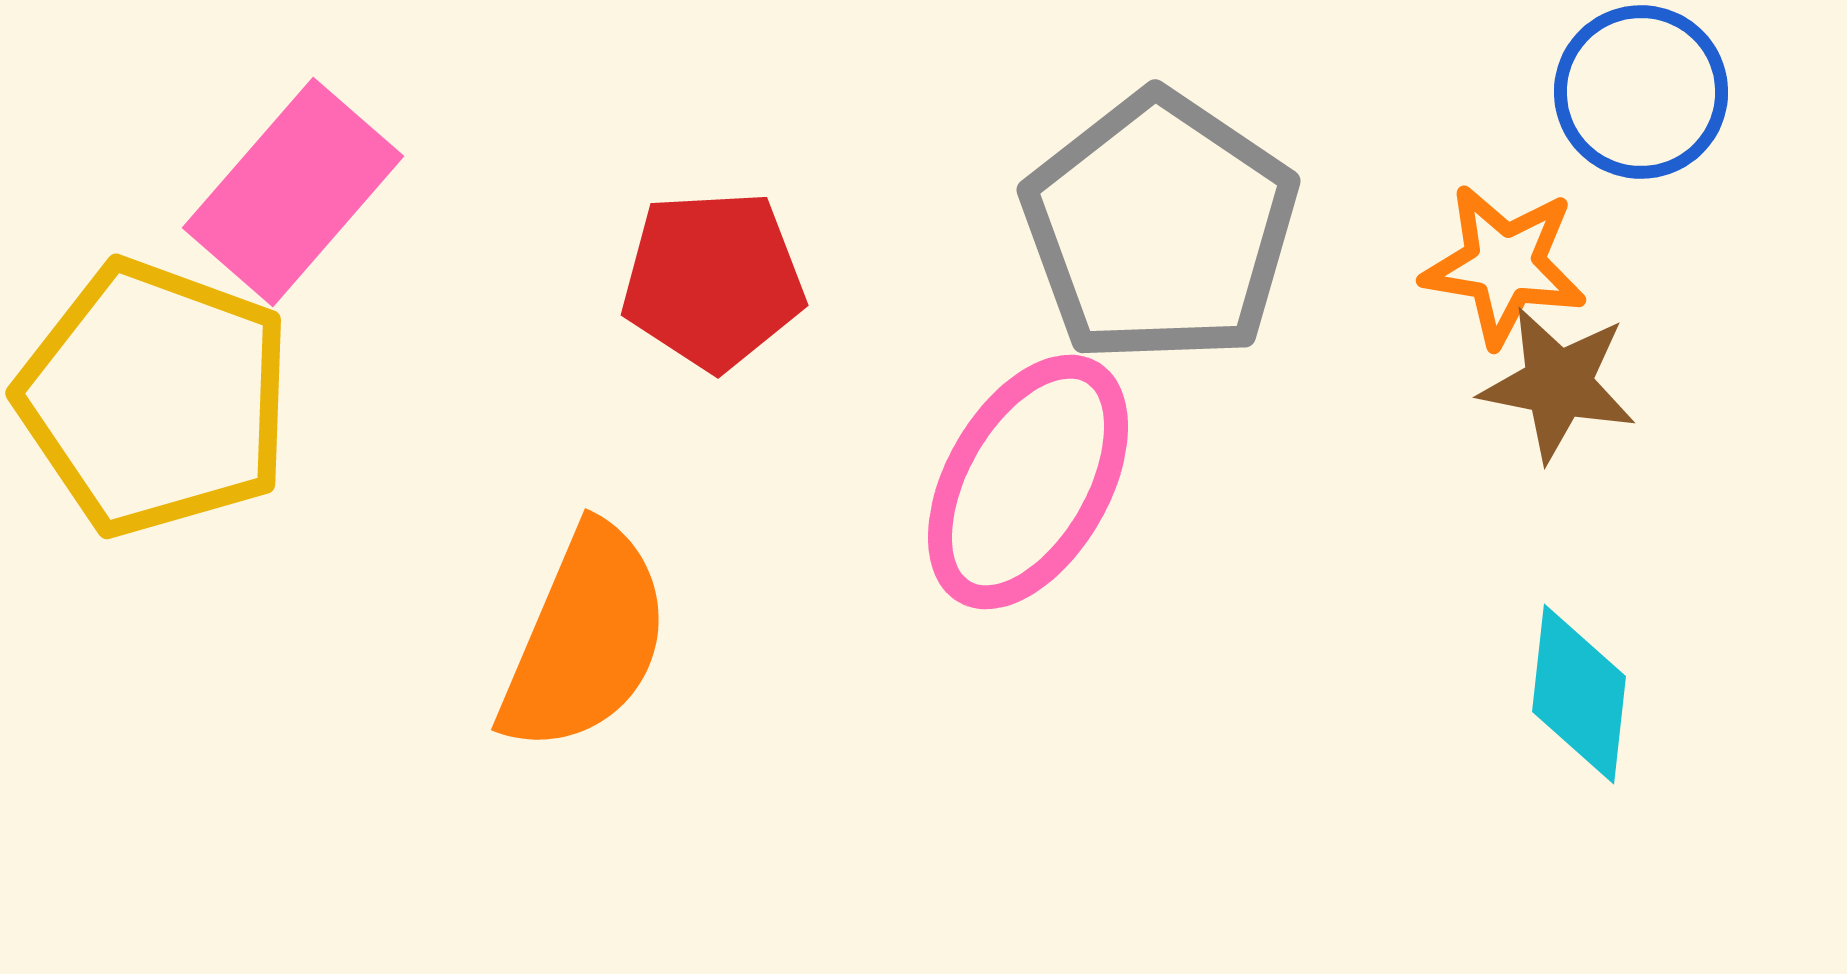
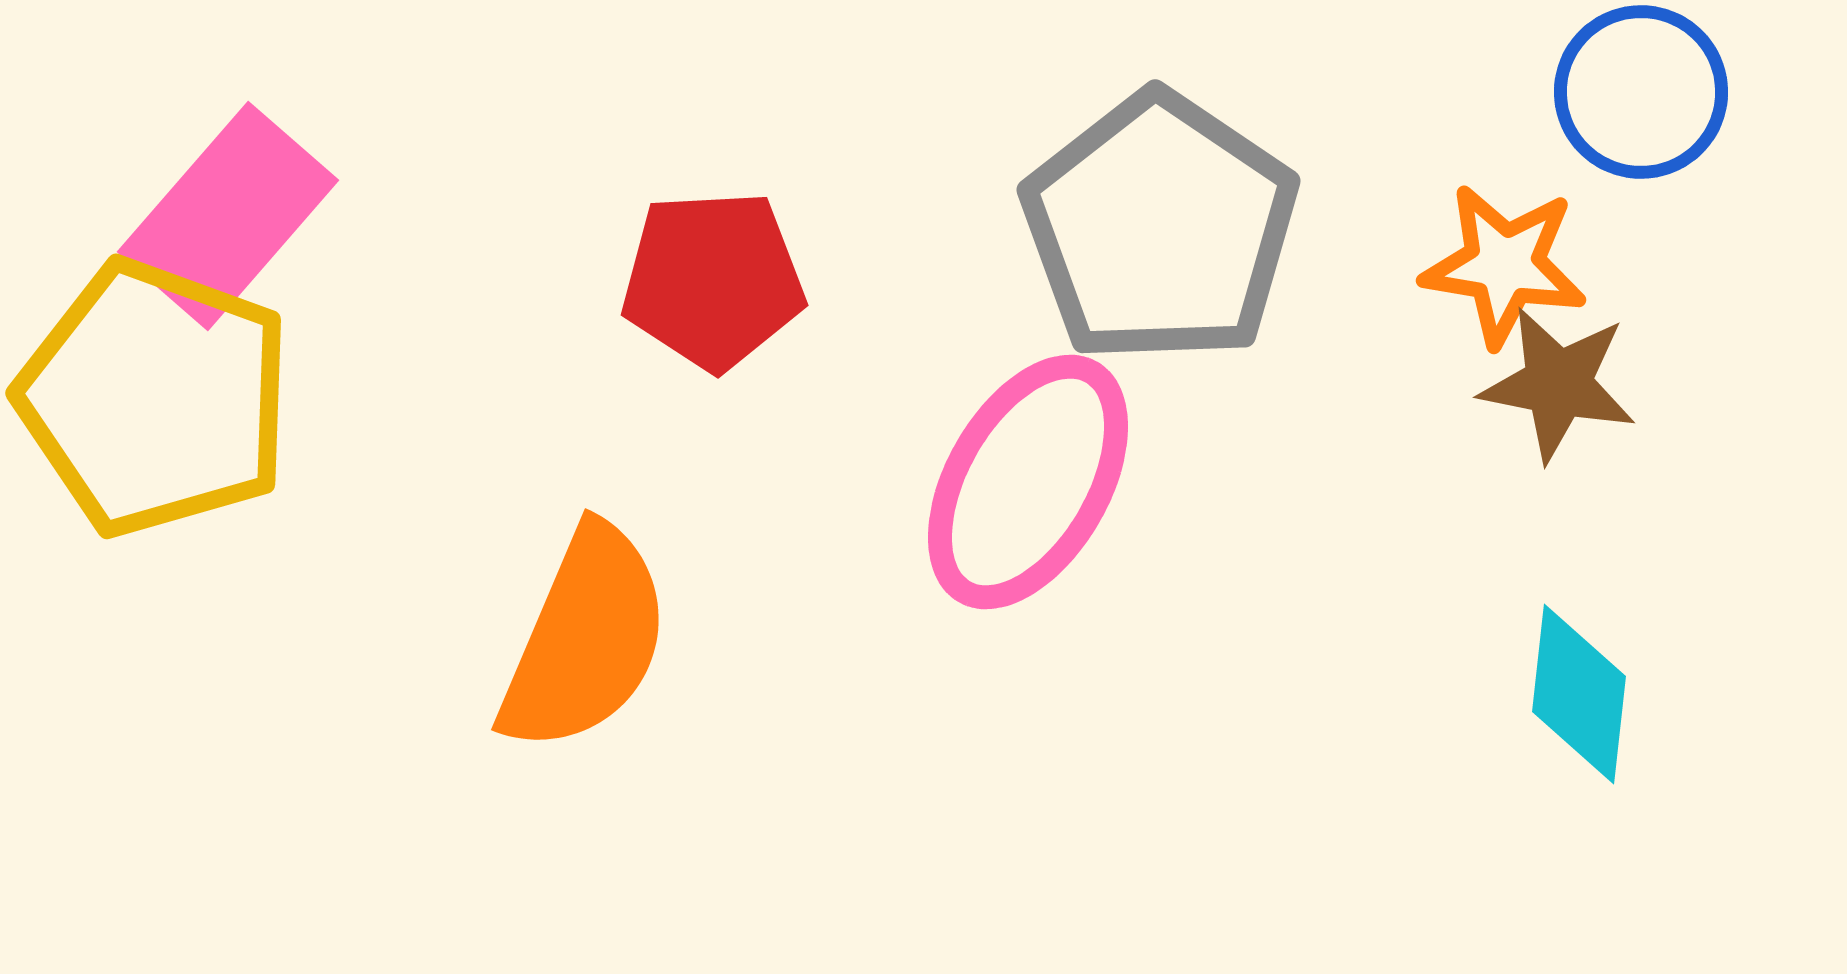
pink rectangle: moved 65 px left, 24 px down
